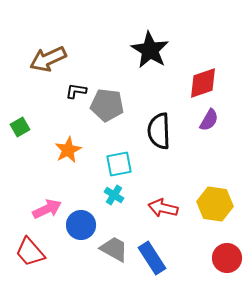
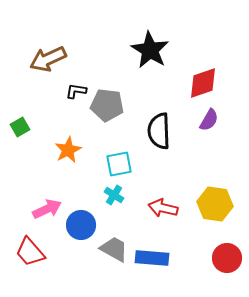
blue rectangle: rotated 52 degrees counterclockwise
